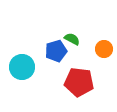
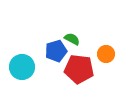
orange circle: moved 2 px right, 5 px down
red pentagon: moved 13 px up
